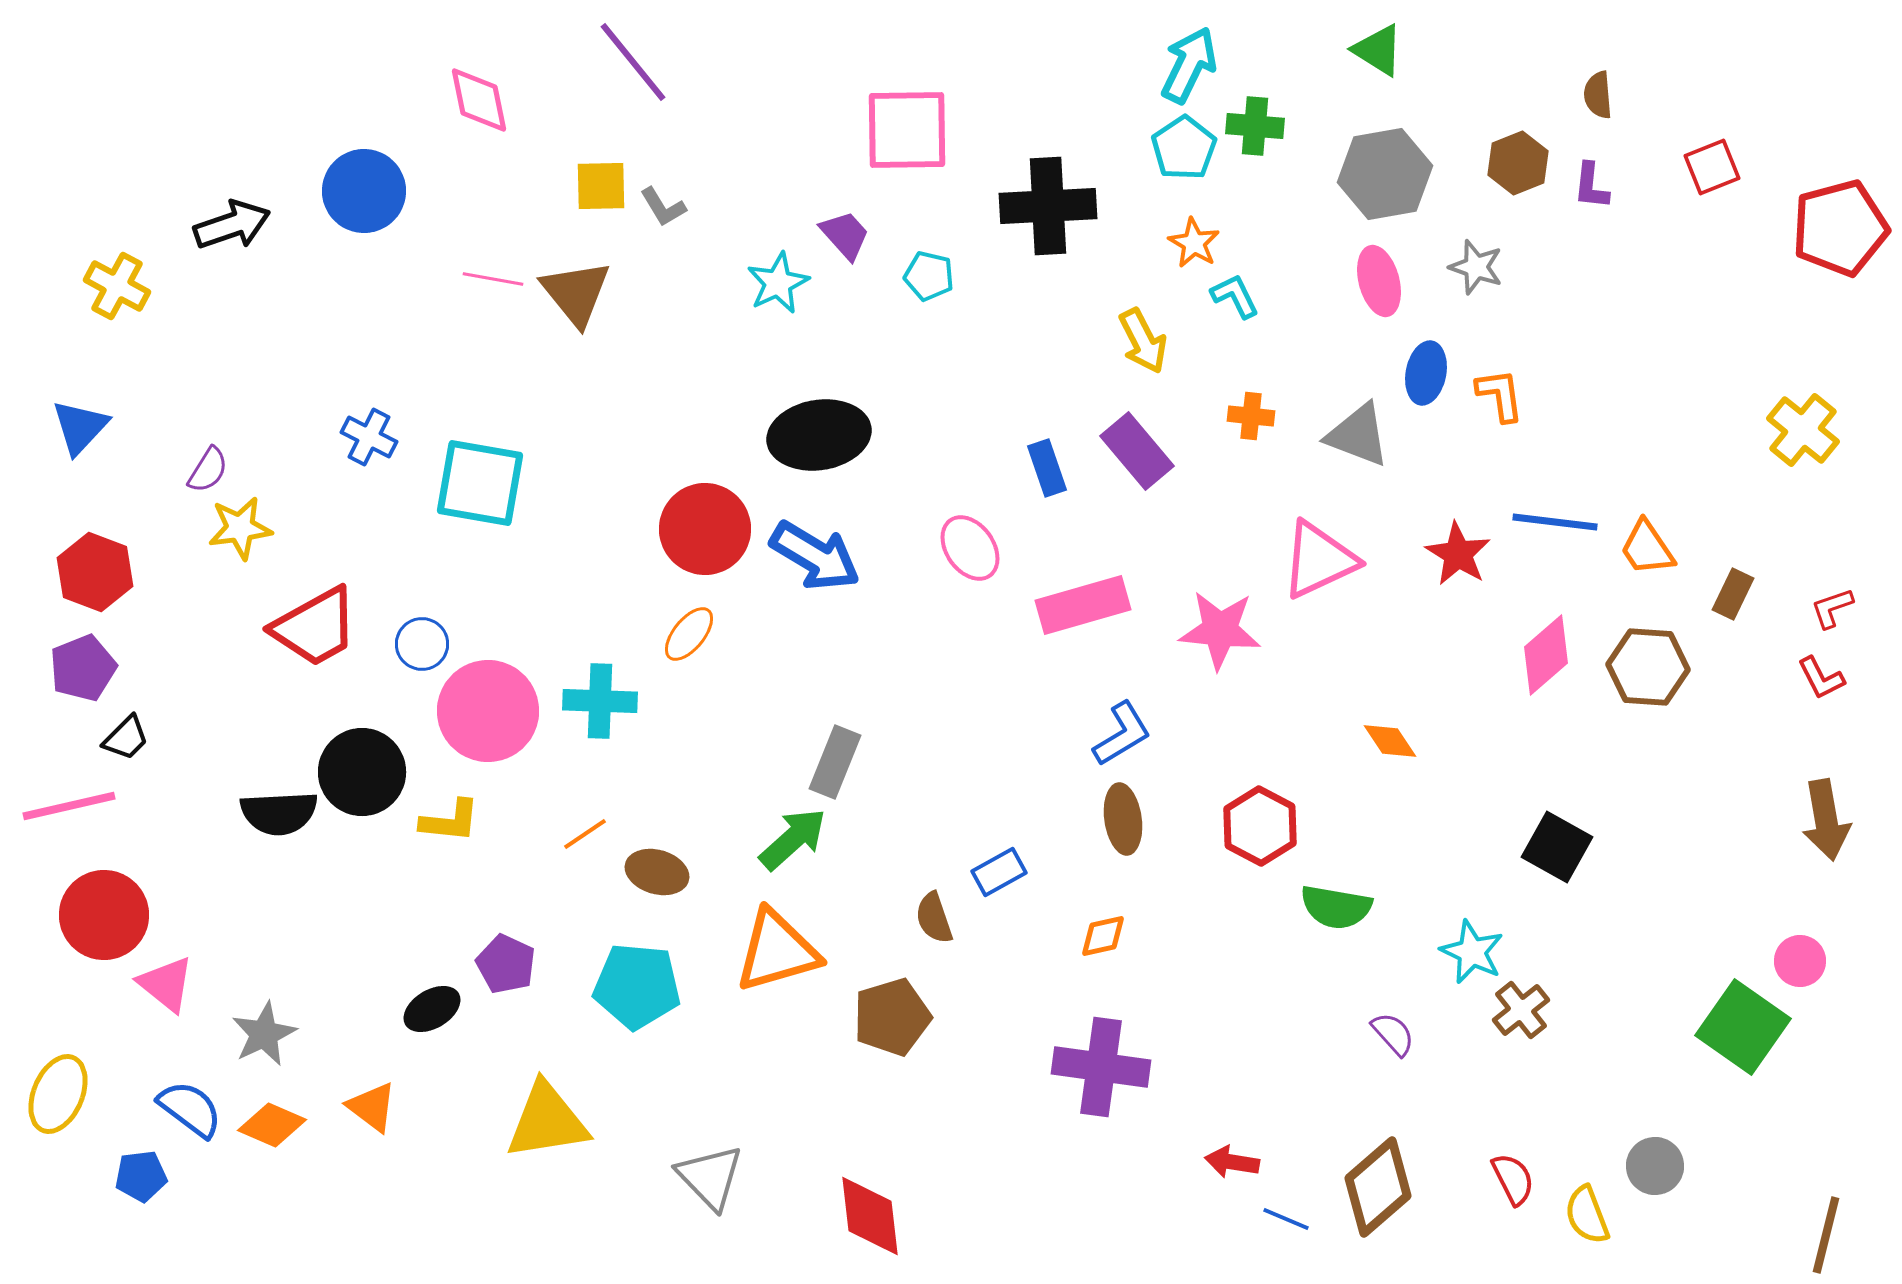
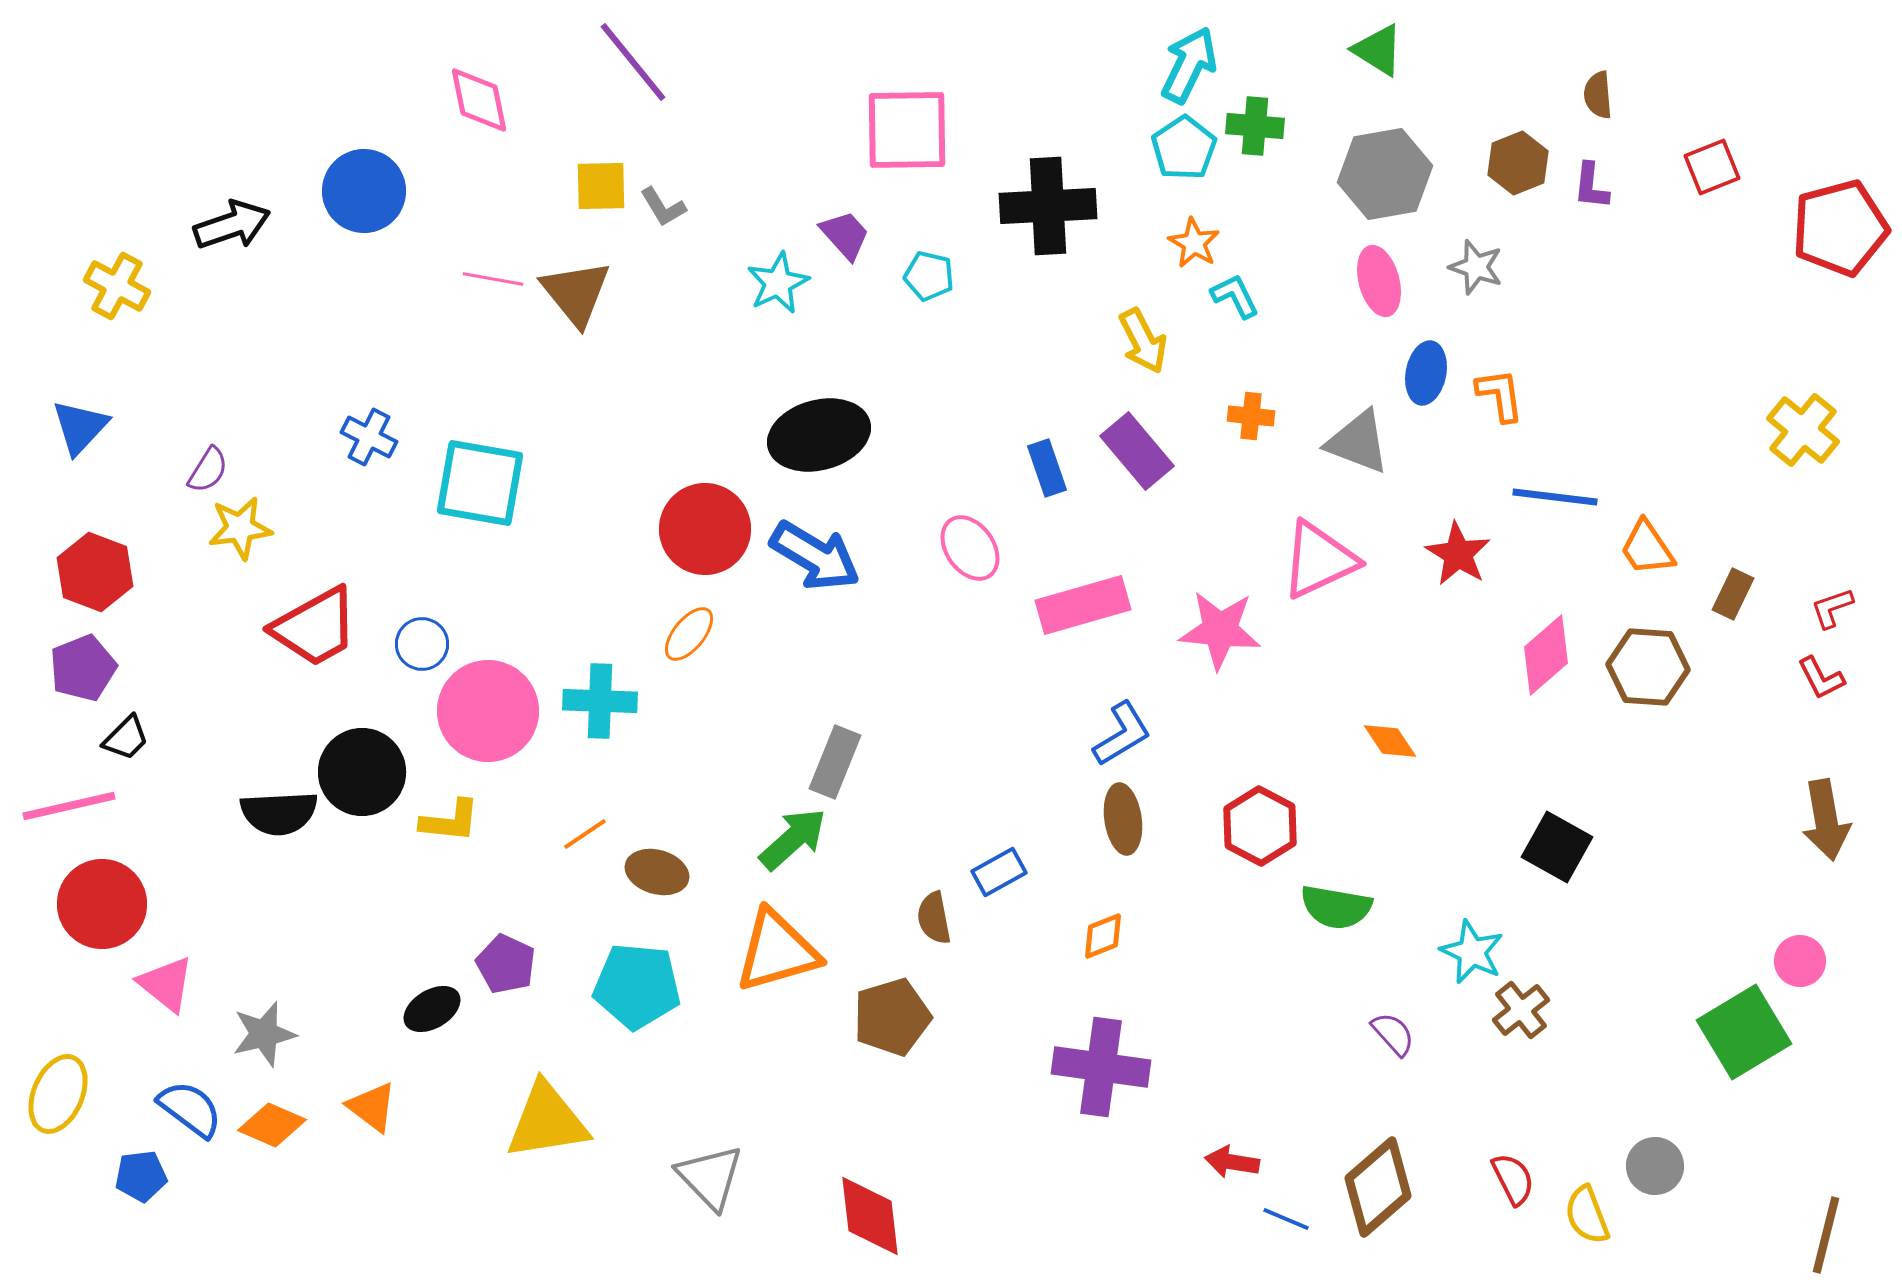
black ellipse at (819, 435): rotated 6 degrees counterclockwise
gray triangle at (1358, 435): moved 7 px down
blue line at (1555, 522): moved 25 px up
red circle at (104, 915): moved 2 px left, 11 px up
brown semicircle at (934, 918): rotated 8 degrees clockwise
orange diamond at (1103, 936): rotated 9 degrees counterclockwise
green square at (1743, 1027): moved 1 px right, 5 px down; rotated 24 degrees clockwise
gray star at (264, 1034): rotated 12 degrees clockwise
